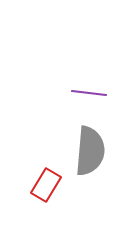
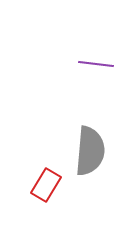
purple line: moved 7 px right, 29 px up
